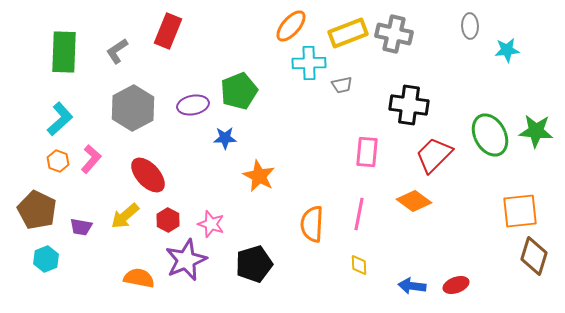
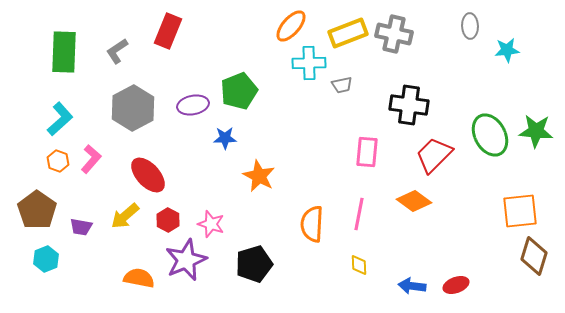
brown pentagon at (37, 210): rotated 9 degrees clockwise
